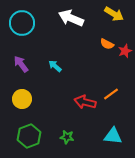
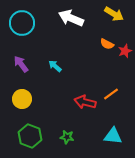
green hexagon: moved 1 px right; rotated 20 degrees counterclockwise
